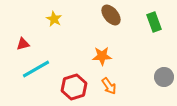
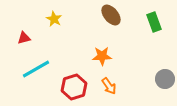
red triangle: moved 1 px right, 6 px up
gray circle: moved 1 px right, 2 px down
